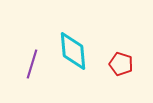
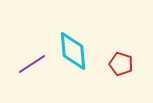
purple line: rotated 40 degrees clockwise
